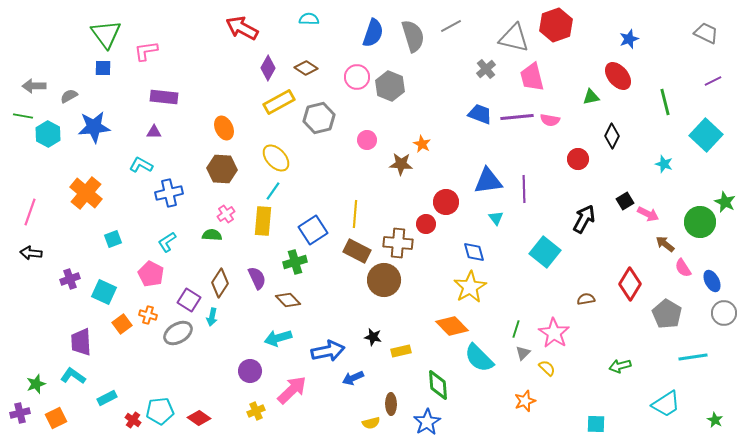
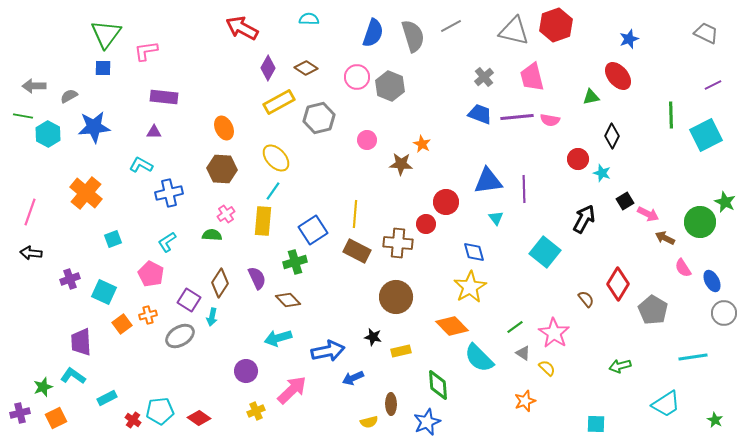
green triangle at (106, 34): rotated 12 degrees clockwise
gray triangle at (514, 38): moved 7 px up
gray cross at (486, 69): moved 2 px left, 8 px down
purple line at (713, 81): moved 4 px down
green line at (665, 102): moved 6 px right, 13 px down; rotated 12 degrees clockwise
cyan square at (706, 135): rotated 20 degrees clockwise
cyan star at (664, 164): moved 62 px left, 9 px down
brown arrow at (665, 244): moved 6 px up; rotated 12 degrees counterclockwise
brown circle at (384, 280): moved 12 px right, 17 px down
red diamond at (630, 284): moved 12 px left
brown semicircle at (586, 299): rotated 60 degrees clockwise
gray pentagon at (667, 314): moved 14 px left, 4 px up
orange cross at (148, 315): rotated 30 degrees counterclockwise
green line at (516, 329): moved 1 px left, 2 px up; rotated 36 degrees clockwise
gray ellipse at (178, 333): moved 2 px right, 3 px down
gray triangle at (523, 353): rotated 42 degrees counterclockwise
purple circle at (250, 371): moved 4 px left
green star at (36, 384): moved 7 px right, 3 px down
blue star at (427, 422): rotated 8 degrees clockwise
yellow semicircle at (371, 423): moved 2 px left, 1 px up
